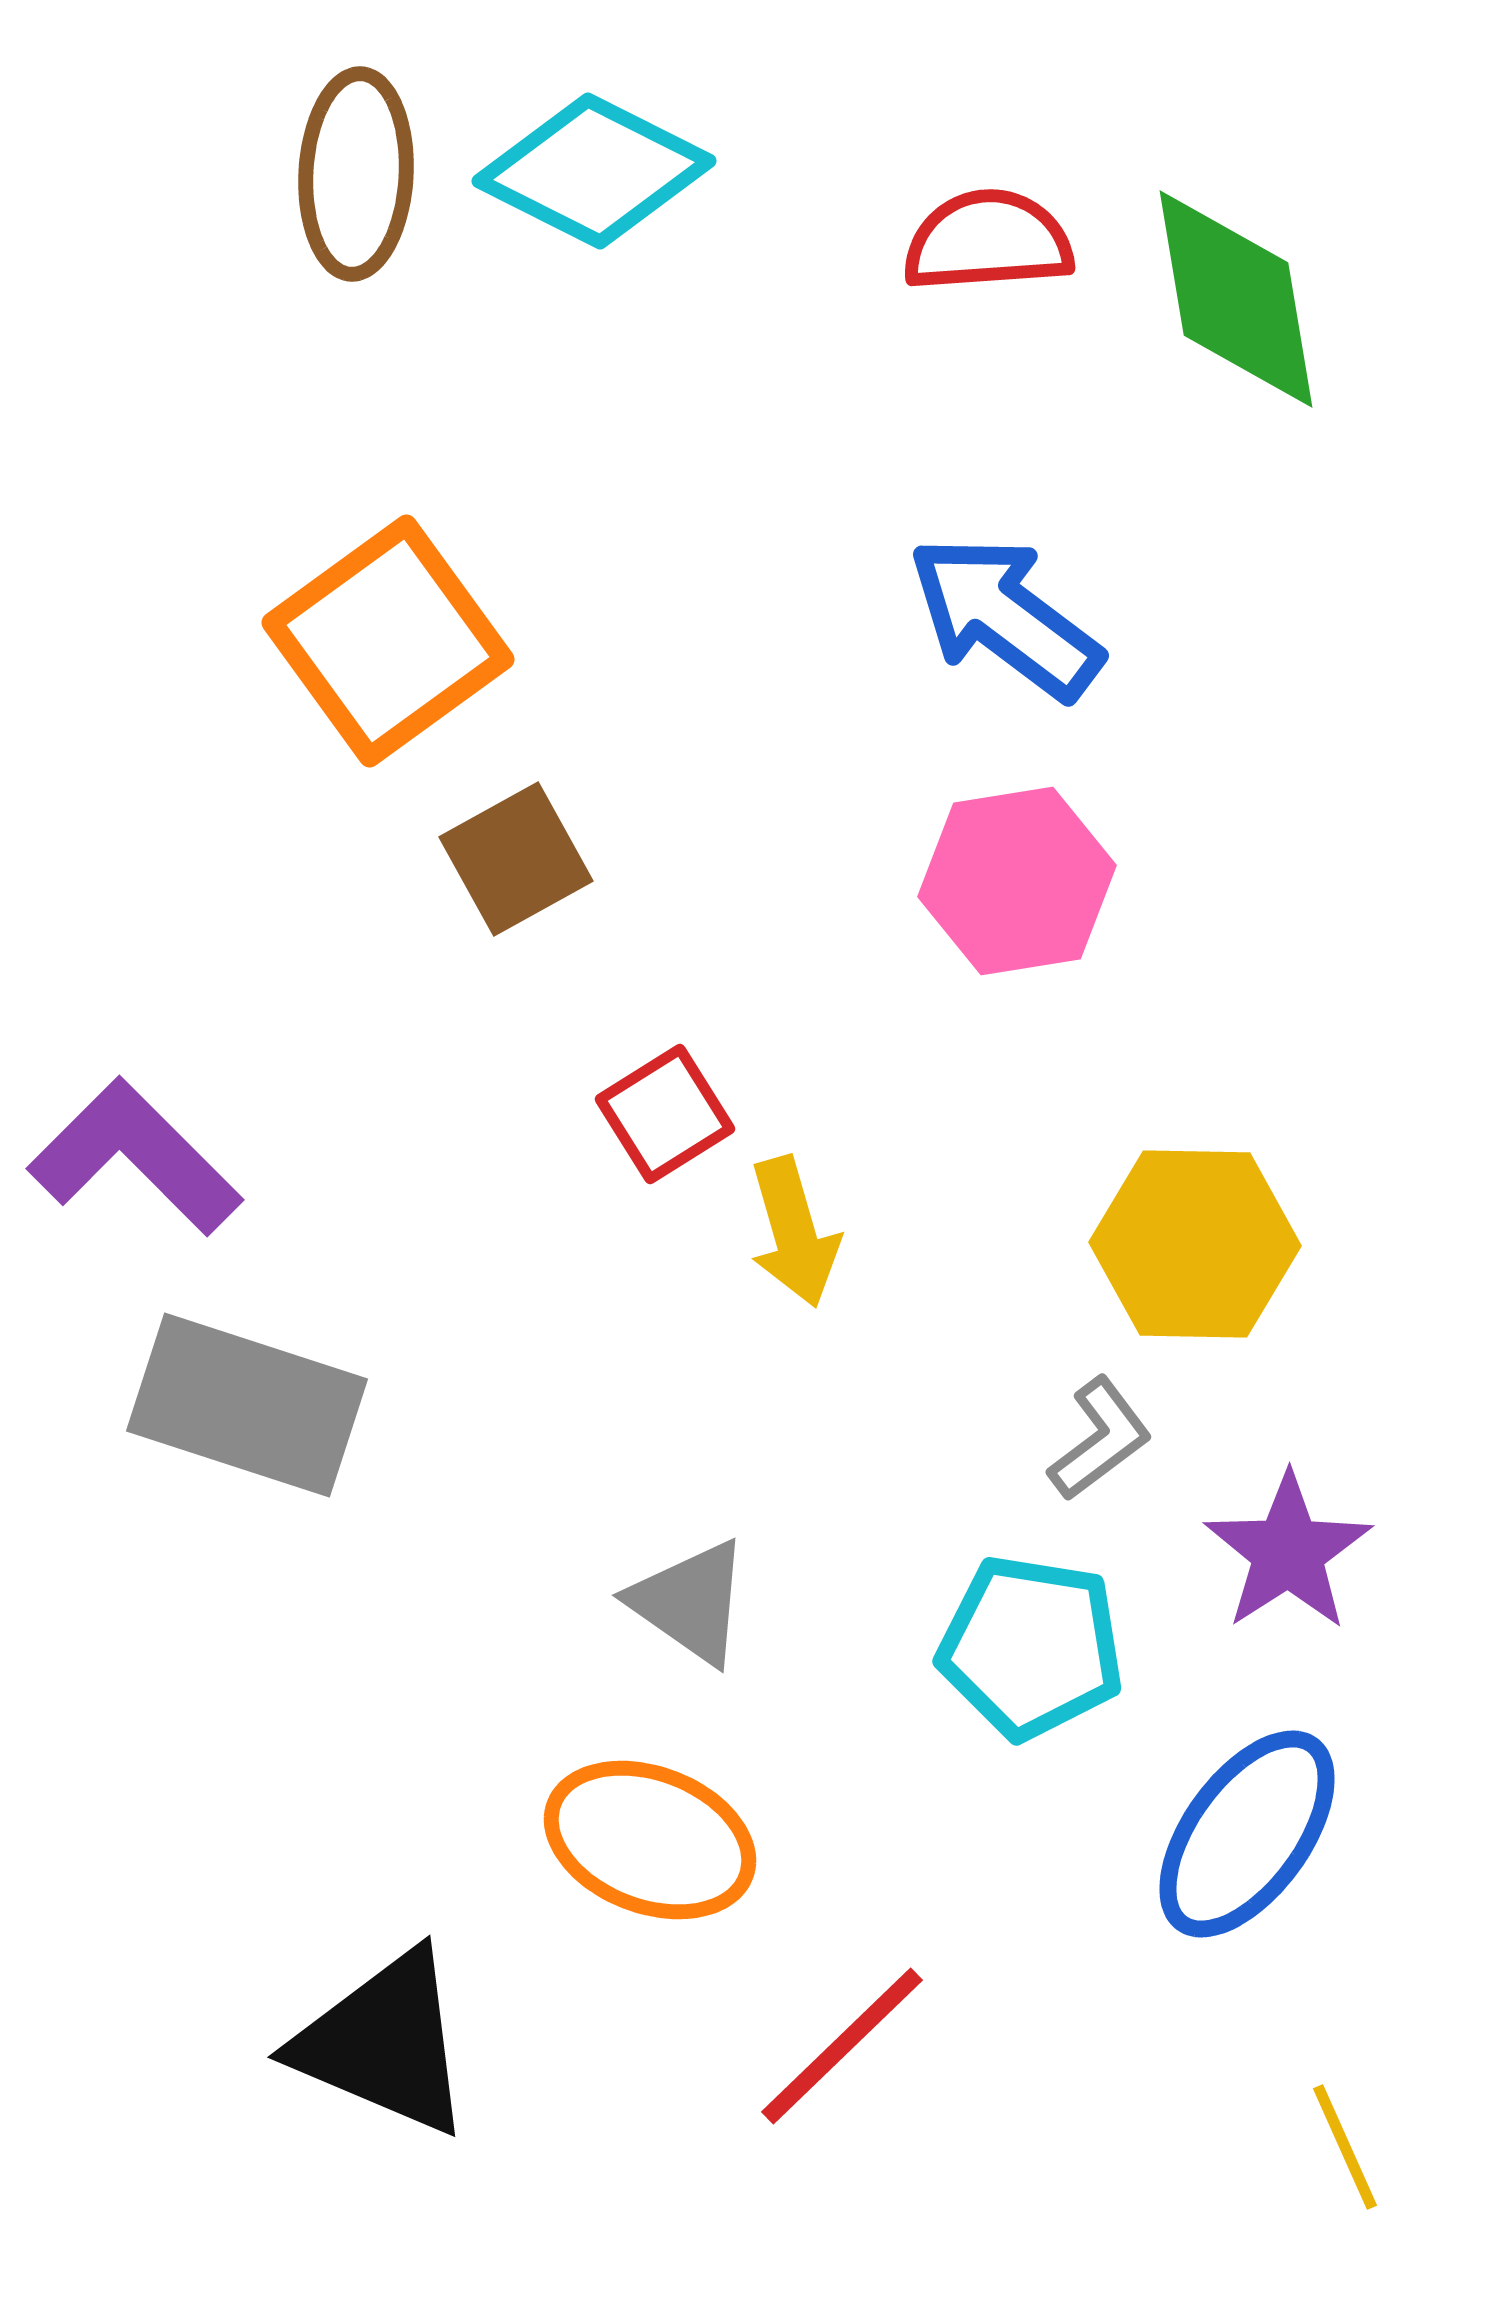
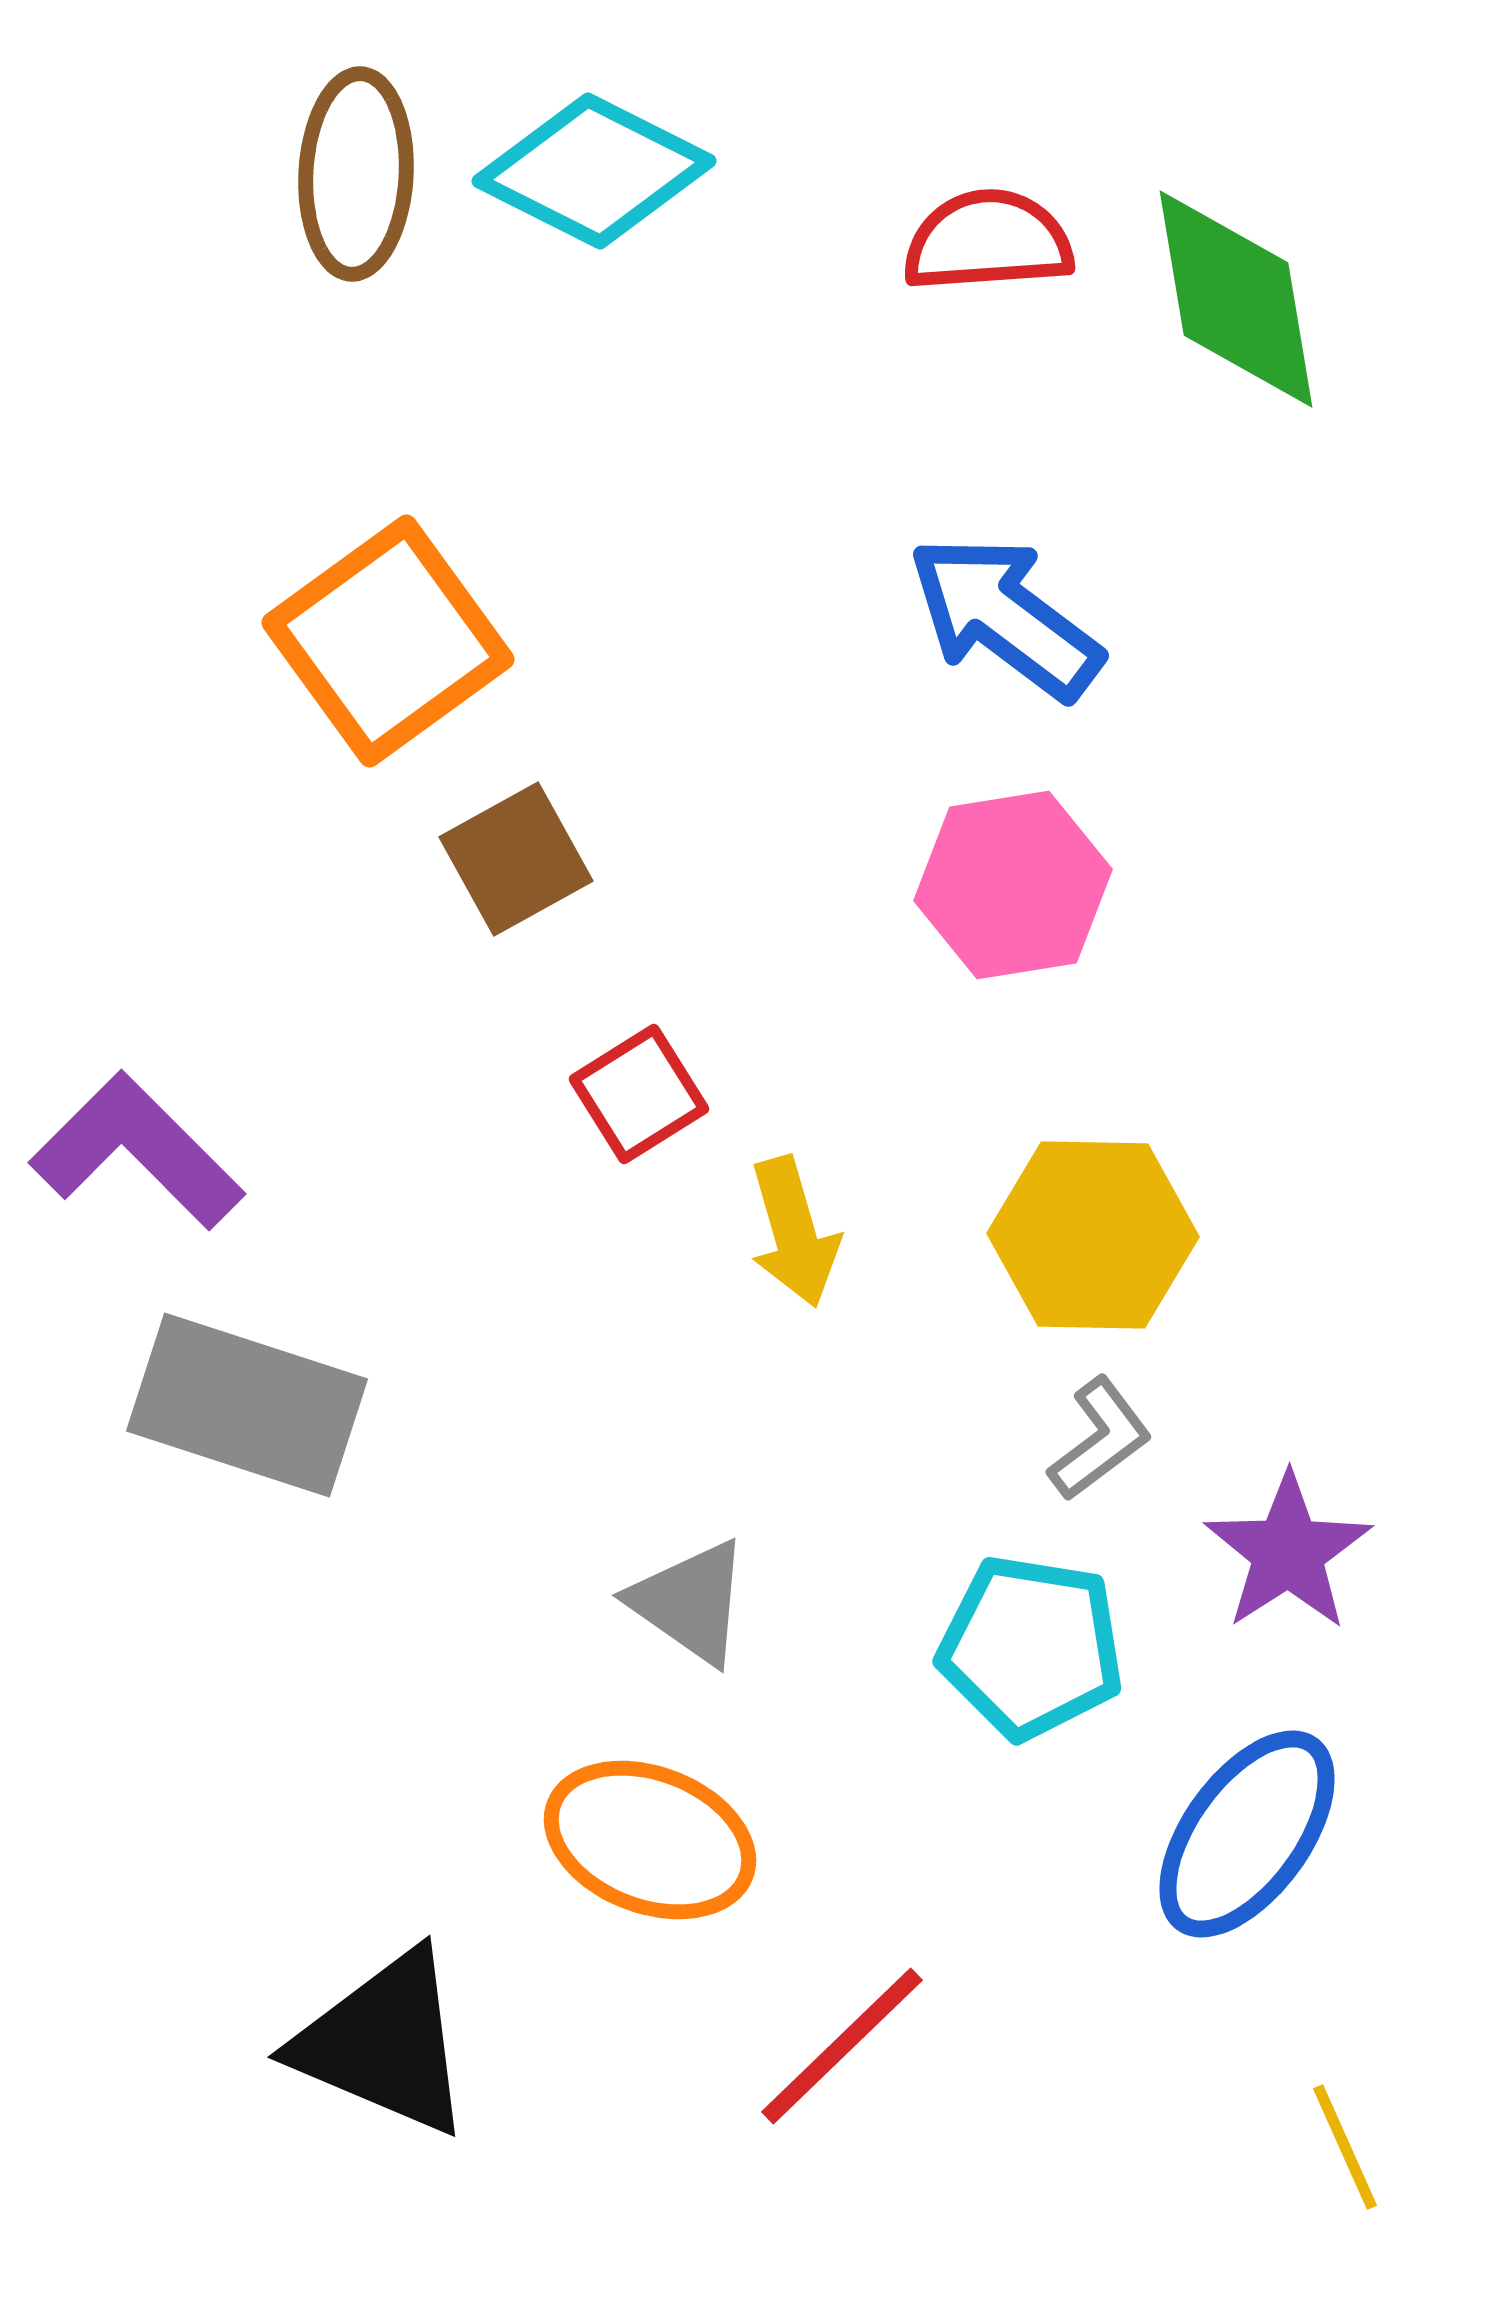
pink hexagon: moved 4 px left, 4 px down
red square: moved 26 px left, 20 px up
purple L-shape: moved 2 px right, 6 px up
yellow hexagon: moved 102 px left, 9 px up
